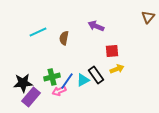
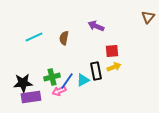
cyan line: moved 4 px left, 5 px down
yellow arrow: moved 3 px left, 2 px up
black rectangle: moved 4 px up; rotated 24 degrees clockwise
purple rectangle: rotated 42 degrees clockwise
